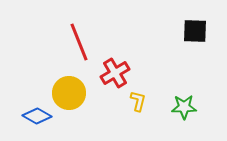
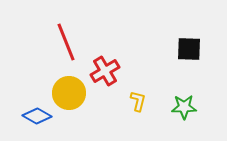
black square: moved 6 px left, 18 px down
red line: moved 13 px left
red cross: moved 10 px left, 2 px up
